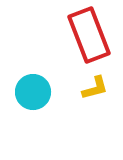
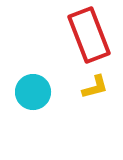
yellow L-shape: moved 1 px up
